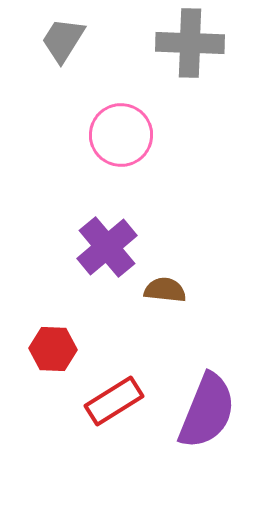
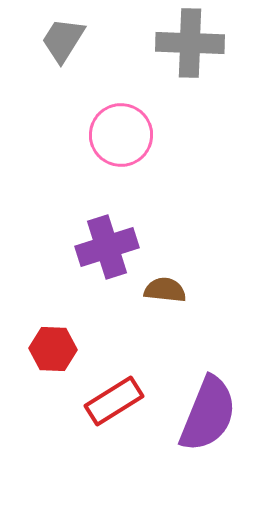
purple cross: rotated 22 degrees clockwise
purple semicircle: moved 1 px right, 3 px down
